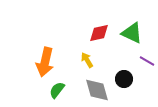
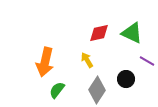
black circle: moved 2 px right
gray diamond: rotated 48 degrees clockwise
